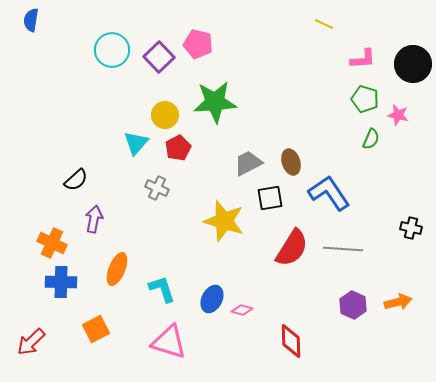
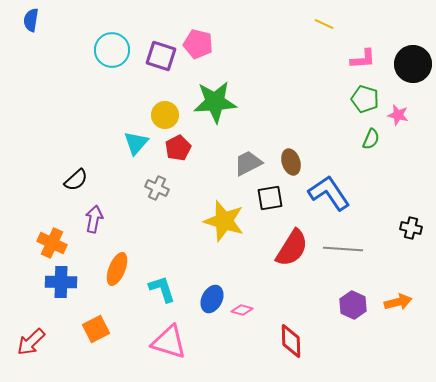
purple square: moved 2 px right, 1 px up; rotated 28 degrees counterclockwise
